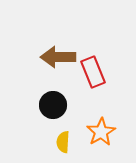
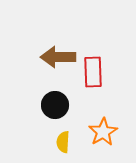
red rectangle: rotated 20 degrees clockwise
black circle: moved 2 px right
orange star: moved 2 px right
